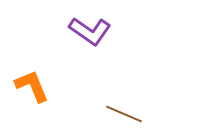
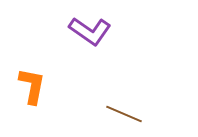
orange L-shape: rotated 33 degrees clockwise
